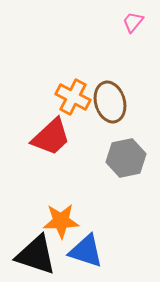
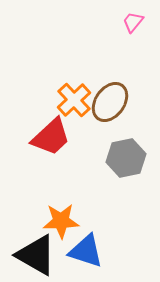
orange cross: moved 1 px right, 3 px down; rotated 20 degrees clockwise
brown ellipse: rotated 51 degrees clockwise
black triangle: rotated 12 degrees clockwise
